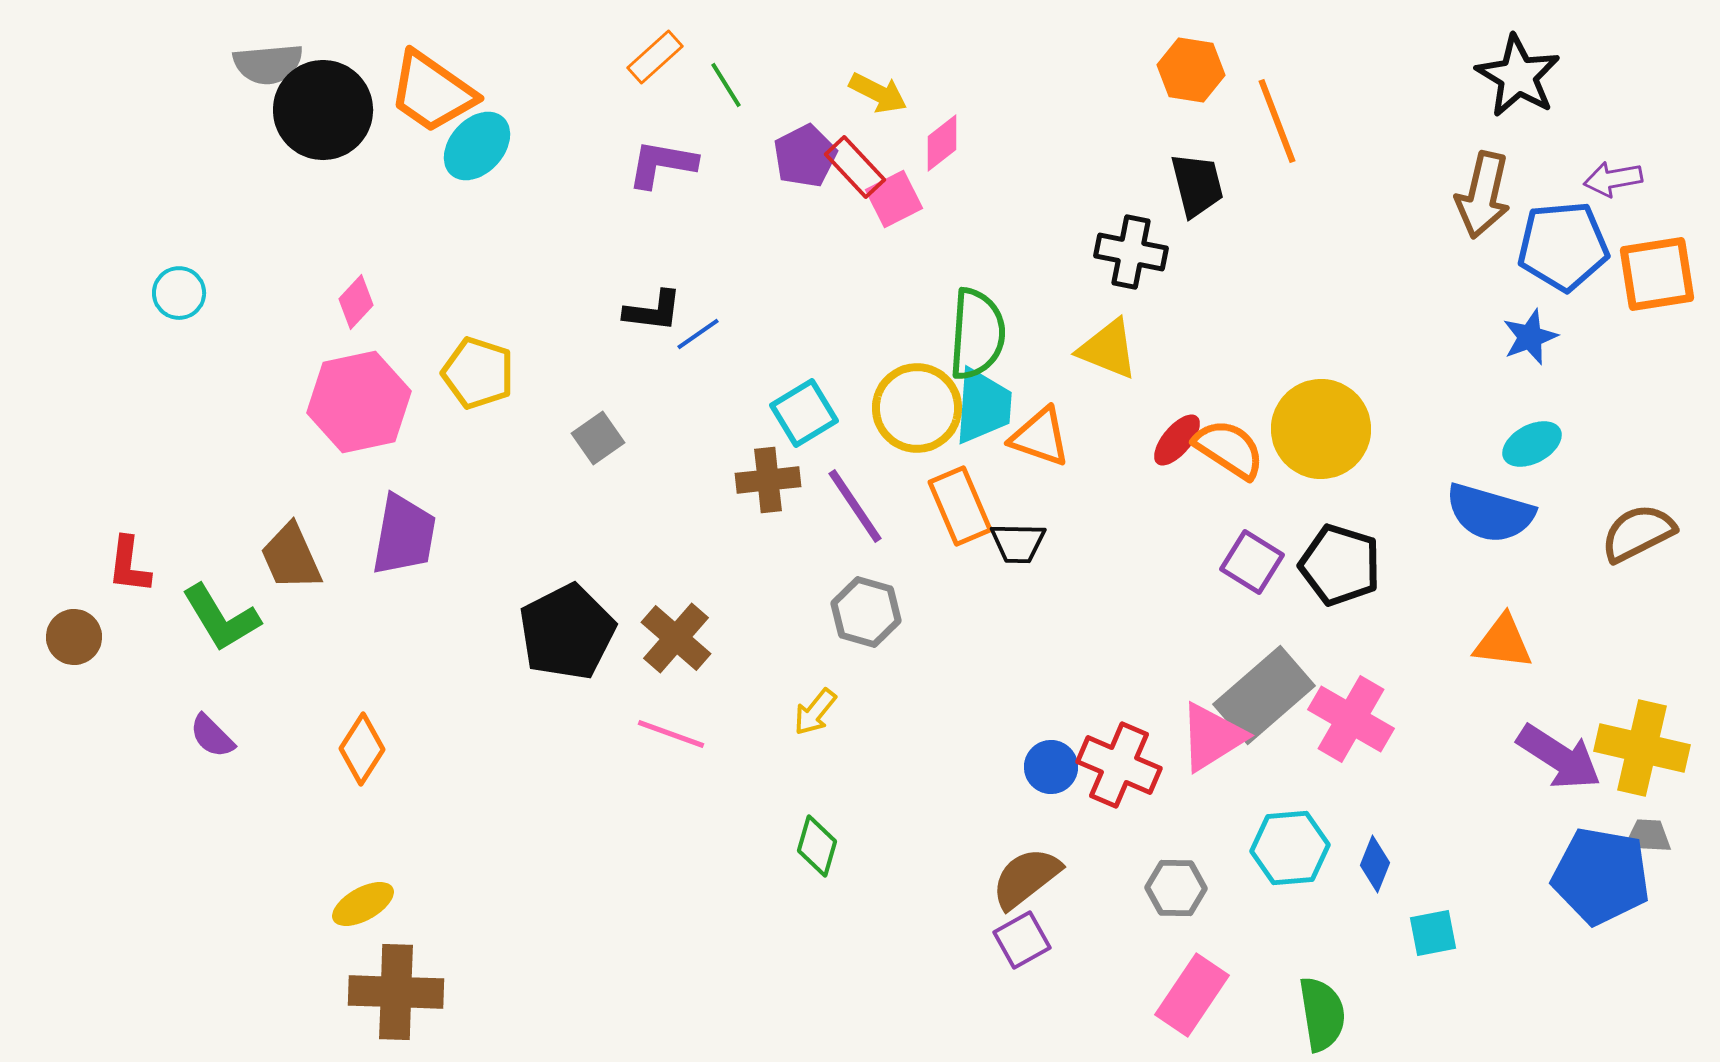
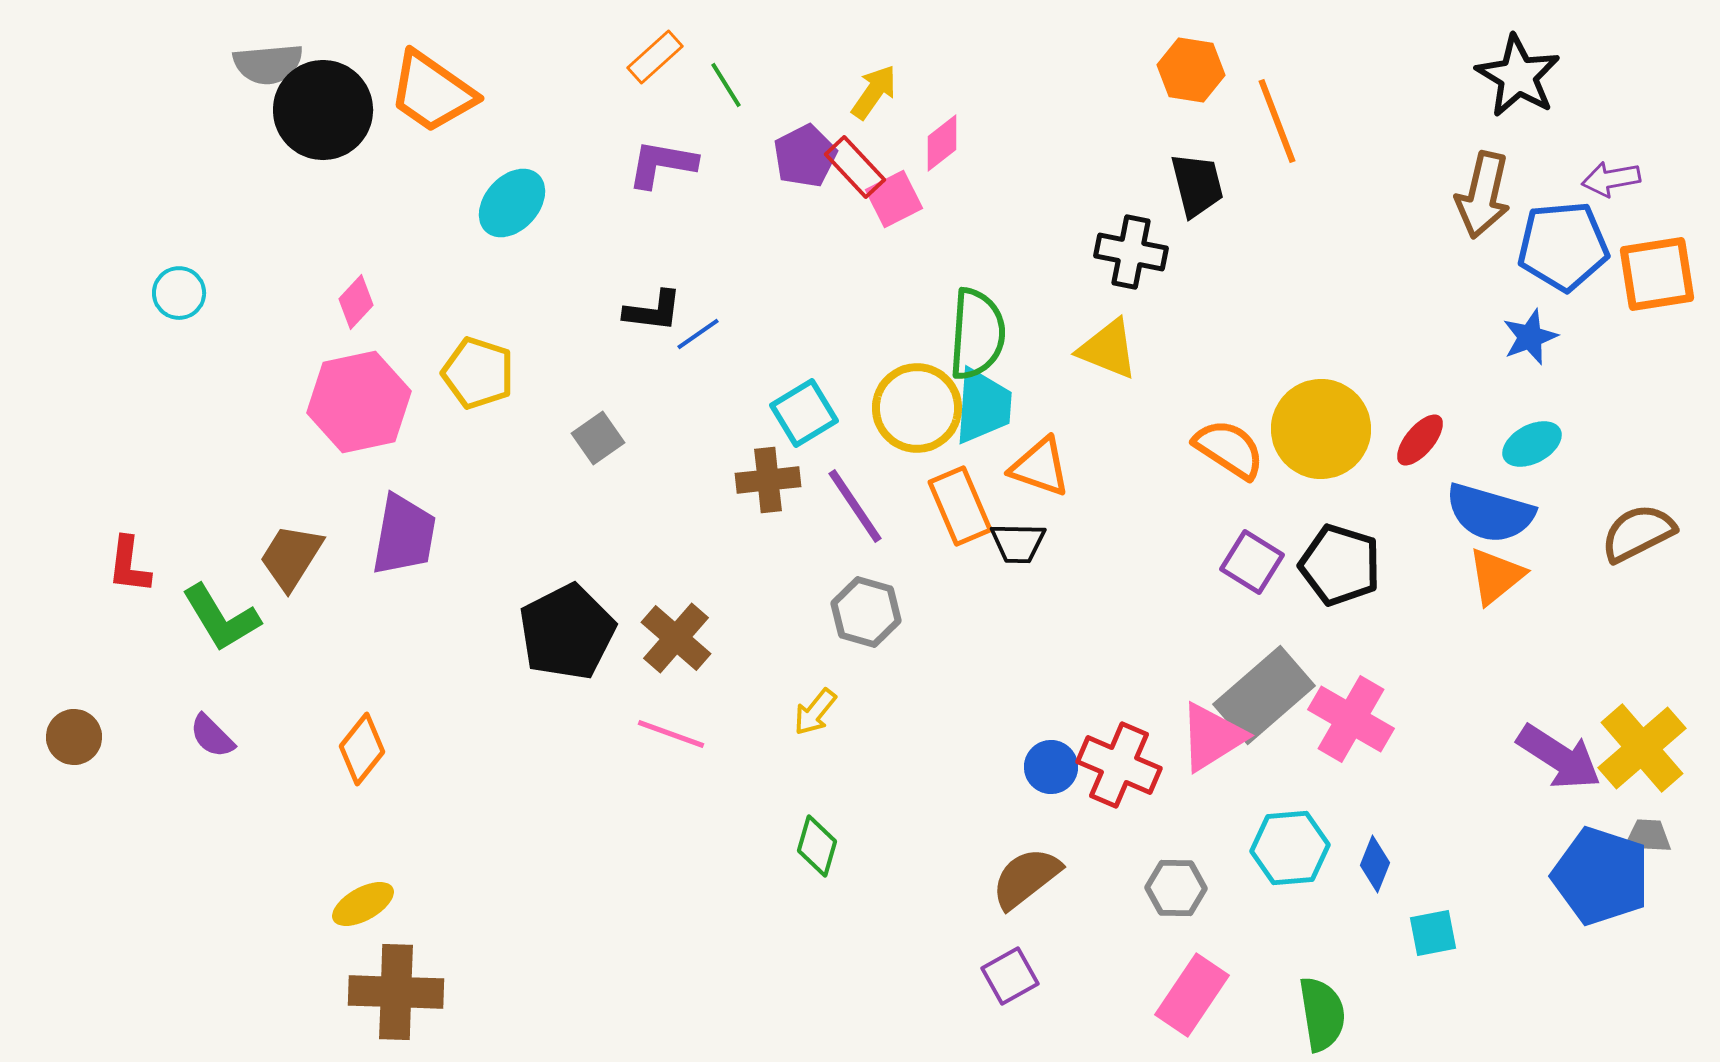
yellow arrow at (878, 93): moved 4 px left, 1 px up; rotated 82 degrees counterclockwise
cyan ellipse at (477, 146): moved 35 px right, 57 px down
purple arrow at (1613, 179): moved 2 px left
orange triangle at (1040, 437): moved 30 px down
red ellipse at (1177, 440): moved 243 px right
brown trapezoid at (291, 557): rotated 56 degrees clockwise
brown circle at (74, 637): moved 100 px down
orange triangle at (1503, 642): moved 7 px left, 66 px up; rotated 46 degrees counterclockwise
yellow cross at (1642, 748): rotated 36 degrees clockwise
orange diamond at (362, 749): rotated 6 degrees clockwise
blue pentagon at (1601, 876): rotated 8 degrees clockwise
purple square at (1022, 940): moved 12 px left, 36 px down
